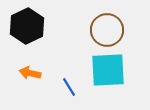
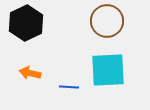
black hexagon: moved 1 px left, 3 px up
brown circle: moved 9 px up
blue line: rotated 54 degrees counterclockwise
